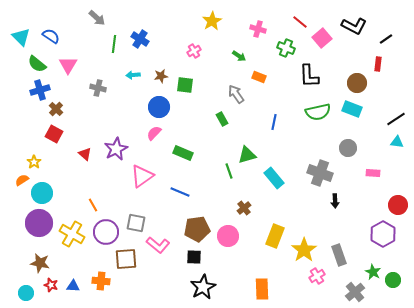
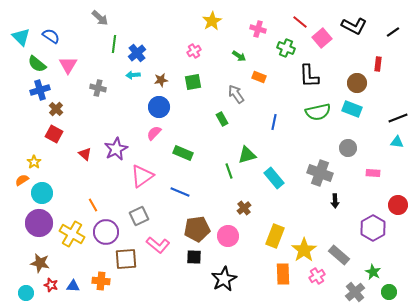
gray arrow at (97, 18): moved 3 px right
blue cross at (140, 39): moved 3 px left, 14 px down; rotated 18 degrees clockwise
black line at (386, 39): moved 7 px right, 7 px up
brown star at (161, 76): moved 4 px down
green square at (185, 85): moved 8 px right, 3 px up; rotated 18 degrees counterclockwise
black line at (396, 119): moved 2 px right, 1 px up; rotated 12 degrees clockwise
gray square at (136, 223): moved 3 px right, 7 px up; rotated 36 degrees counterclockwise
purple hexagon at (383, 234): moved 10 px left, 6 px up
gray rectangle at (339, 255): rotated 30 degrees counterclockwise
green circle at (393, 280): moved 4 px left, 12 px down
black star at (203, 287): moved 21 px right, 8 px up
orange rectangle at (262, 289): moved 21 px right, 15 px up
